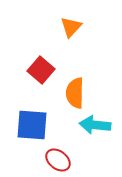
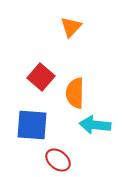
red square: moved 7 px down
